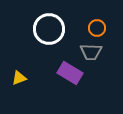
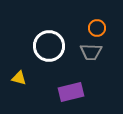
white circle: moved 17 px down
purple rectangle: moved 1 px right, 19 px down; rotated 45 degrees counterclockwise
yellow triangle: rotated 35 degrees clockwise
